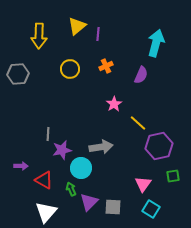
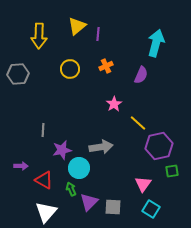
gray line: moved 5 px left, 4 px up
cyan circle: moved 2 px left
green square: moved 1 px left, 5 px up
